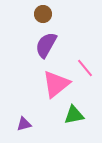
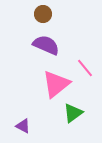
purple semicircle: rotated 84 degrees clockwise
green triangle: moved 1 px left, 2 px up; rotated 25 degrees counterclockwise
purple triangle: moved 1 px left, 2 px down; rotated 42 degrees clockwise
